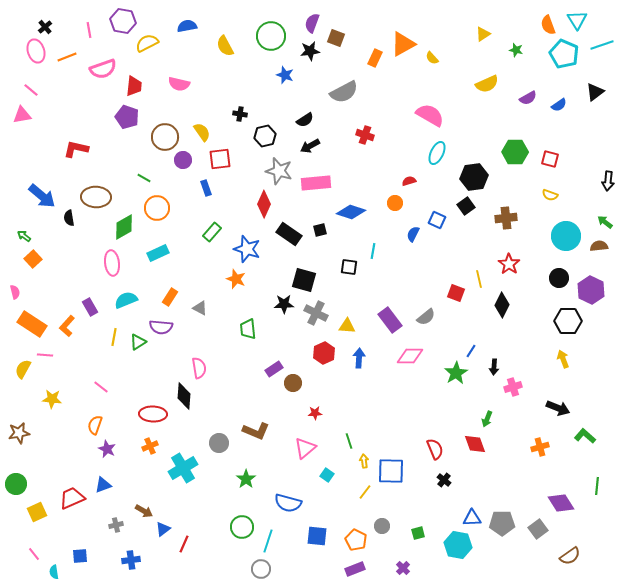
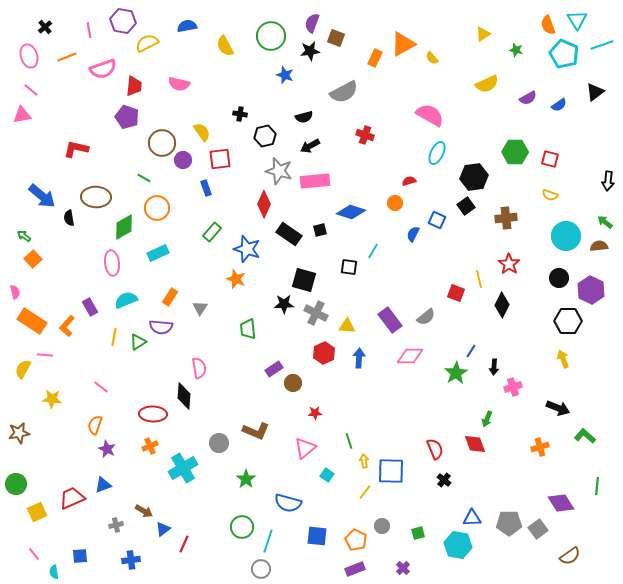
pink ellipse at (36, 51): moved 7 px left, 5 px down
black semicircle at (305, 120): moved 1 px left, 3 px up; rotated 18 degrees clockwise
brown circle at (165, 137): moved 3 px left, 6 px down
pink rectangle at (316, 183): moved 1 px left, 2 px up
cyan line at (373, 251): rotated 21 degrees clockwise
gray triangle at (200, 308): rotated 35 degrees clockwise
orange rectangle at (32, 324): moved 3 px up
gray pentagon at (502, 523): moved 7 px right
